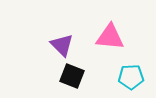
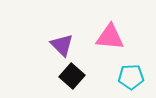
black square: rotated 20 degrees clockwise
